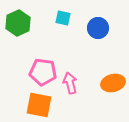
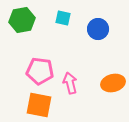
green hexagon: moved 4 px right, 3 px up; rotated 15 degrees clockwise
blue circle: moved 1 px down
pink pentagon: moved 3 px left, 1 px up
